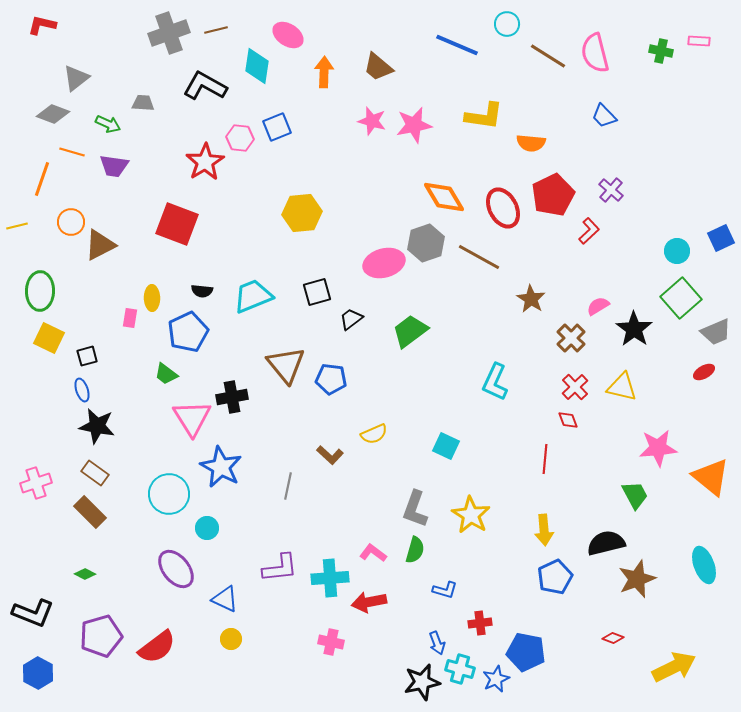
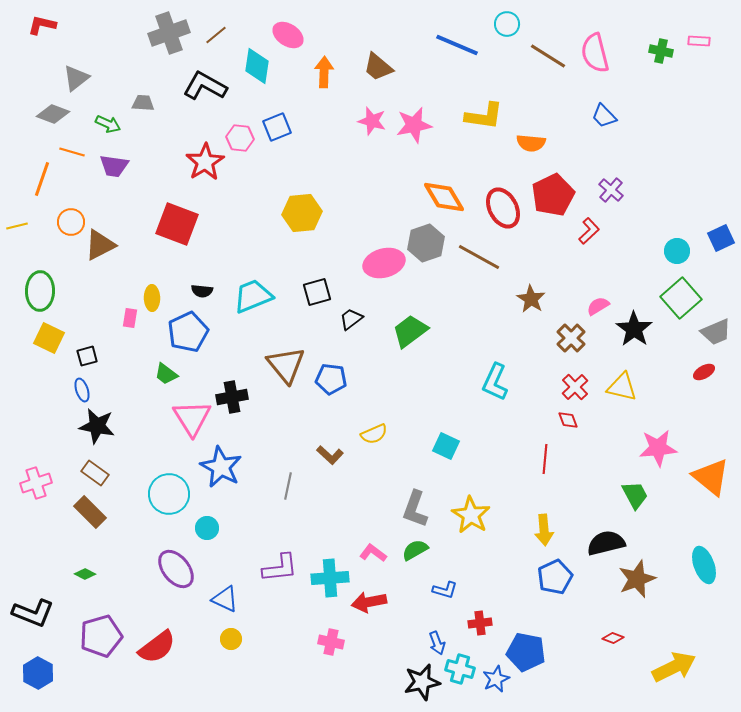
brown line at (216, 30): moved 5 px down; rotated 25 degrees counterclockwise
green semicircle at (415, 550): rotated 136 degrees counterclockwise
